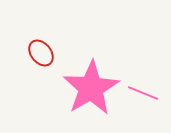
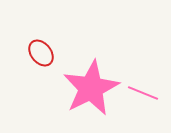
pink star: rotated 4 degrees clockwise
